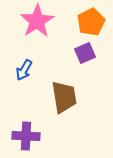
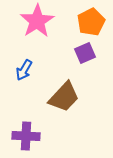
brown trapezoid: rotated 52 degrees clockwise
